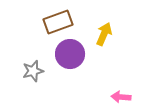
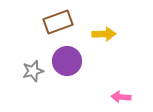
yellow arrow: rotated 65 degrees clockwise
purple circle: moved 3 px left, 7 px down
